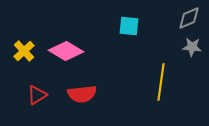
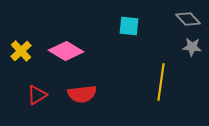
gray diamond: moved 1 px left, 1 px down; rotated 70 degrees clockwise
yellow cross: moved 3 px left
